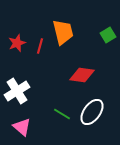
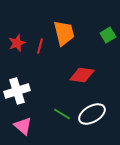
orange trapezoid: moved 1 px right, 1 px down
white cross: rotated 15 degrees clockwise
white ellipse: moved 2 px down; rotated 24 degrees clockwise
pink triangle: moved 1 px right, 1 px up
